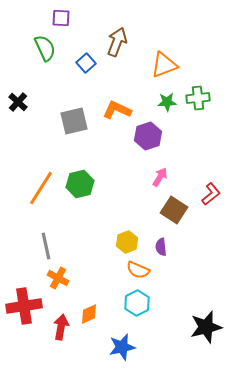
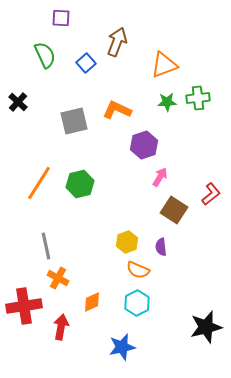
green semicircle: moved 7 px down
purple hexagon: moved 4 px left, 9 px down
orange line: moved 2 px left, 5 px up
orange diamond: moved 3 px right, 12 px up
